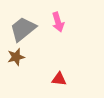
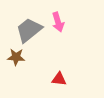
gray trapezoid: moved 6 px right, 1 px down
brown star: rotated 18 degrees clockwise
